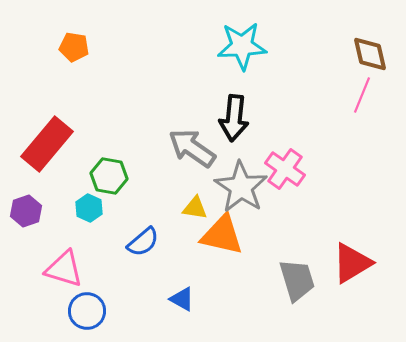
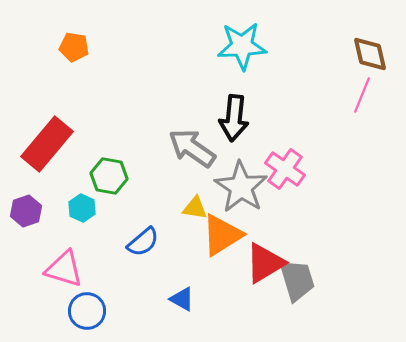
cyan hexagon: moved 7 px left
orange triangle: rotated 45 degrees counterclockwise
red triangle: moved 87 px left
